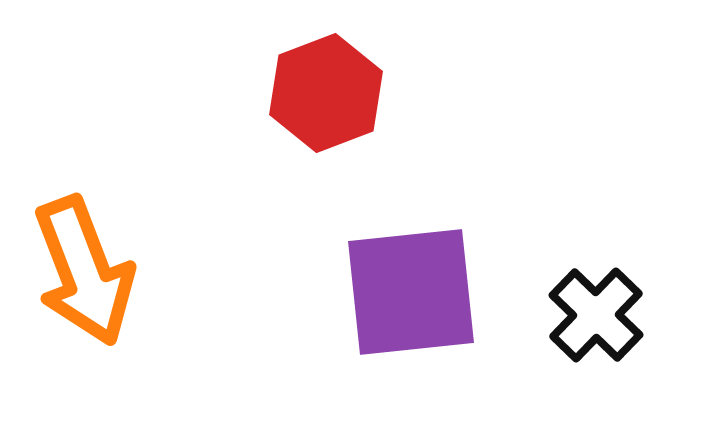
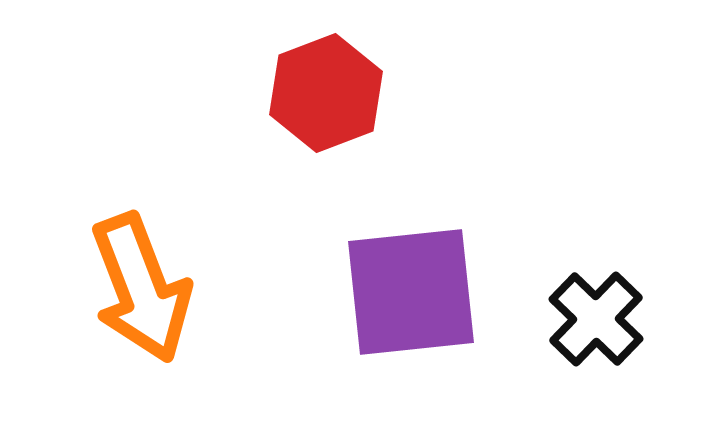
orange arrow: moved 57 px right, 17 px down
black cross: moved 4 px down
